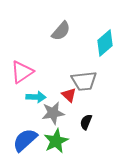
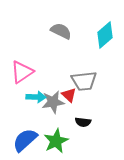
gray semicircle: rotated 105 degrees counterclockwise
cyan diamond: moved 8 px up
gray star: moved 11 px up
black semicircle: moved 3 px left; rotated 105 degrees counterclockwise
